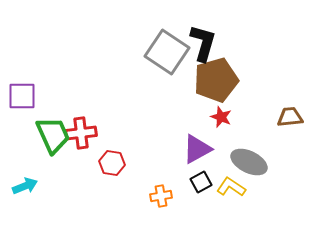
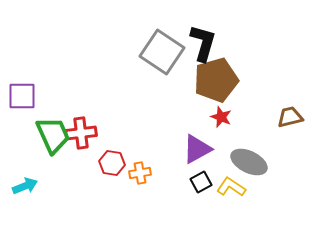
gray square: moved 5 px left
brown trapezoid: rotated 8 degrees counterclockwise
orange cross: moved 21 px left, 23 px up
